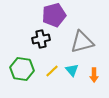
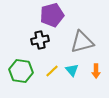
purple pentagon: moved 2 px left
black cross: moved 1 px left, 1 px down
green hexagon: moved 1 px left, 2 px down
orange arrow: moved 2 px right, 4 px up
